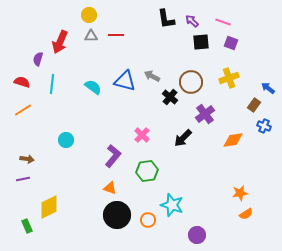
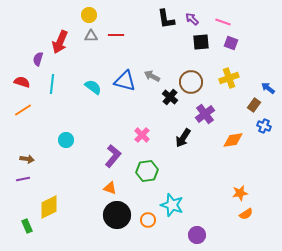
purple arrow: moved 2 px up
black arrow: rotated 12 degrees counterclockwise
